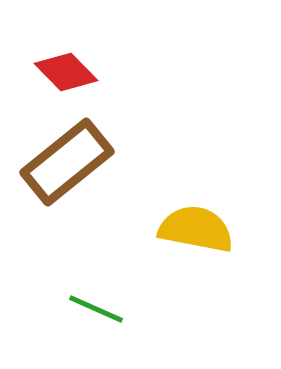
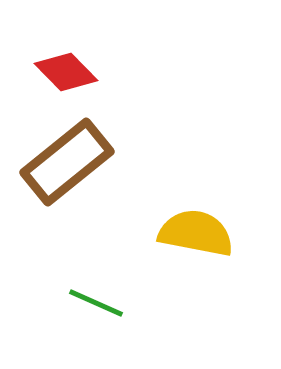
yellow semicircle: moved 4 px down
green line: moved 6 px up
